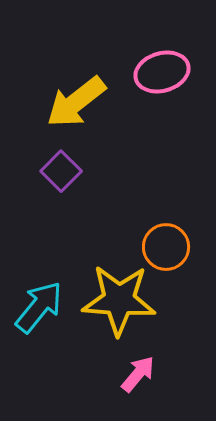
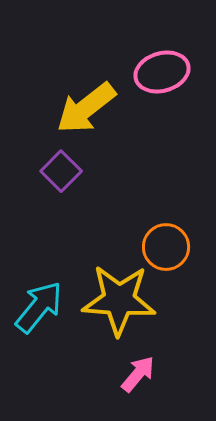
yellow arrow: moved 10 px right, 6 px down
